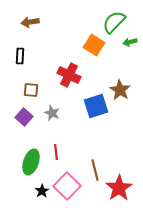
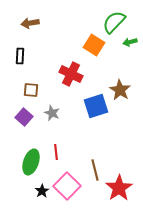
brown arrow: moved 1 px down
red cross: moved 2 px right, 1 px up
